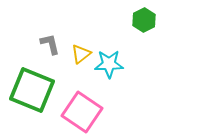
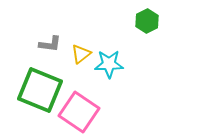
green hexagon: moved 3 px right, 1 px down
gray L-shape: rotated 110 degrees clockwise
green square: moved 8 px right
pink square: moved 3 px left
